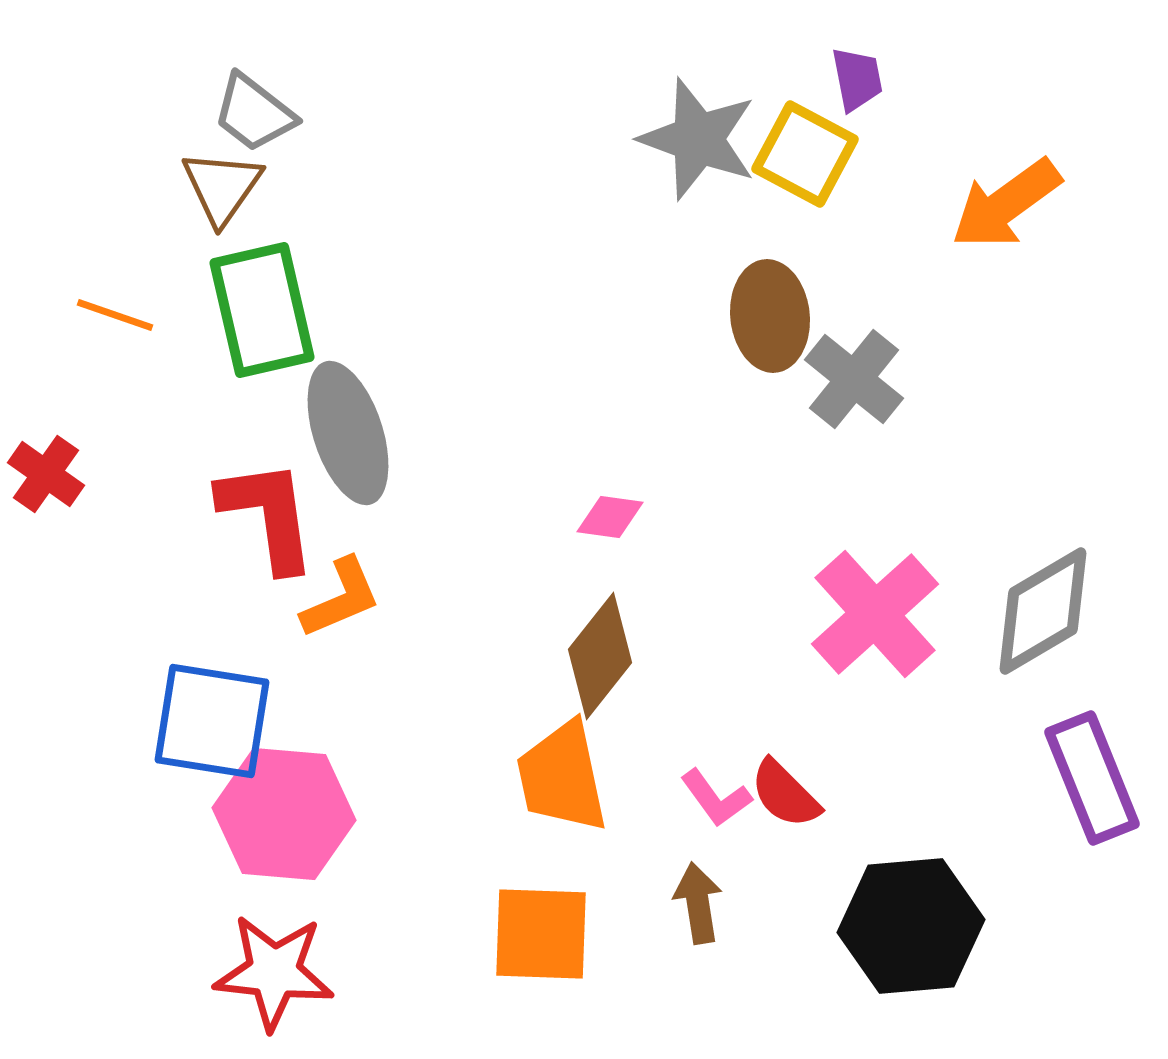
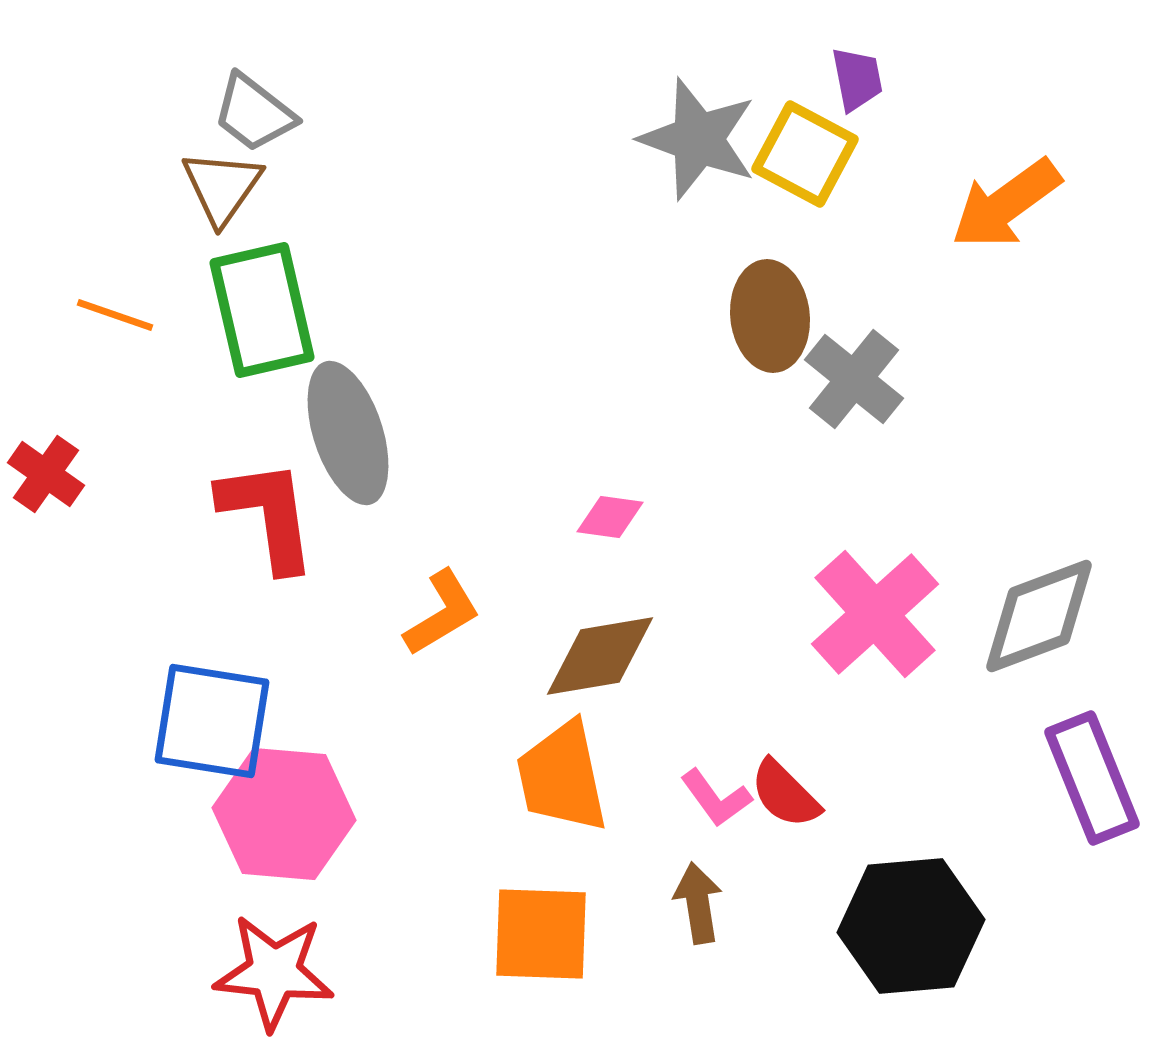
orange L-shape: moved 101 px right, 15 px down; rotated 8 degrees counterclockwise
gray diamond: moved 4 px left, 5 px down; rotated 10 degrees clockwise
brown diamond: rotated 42 degrees clockwise
